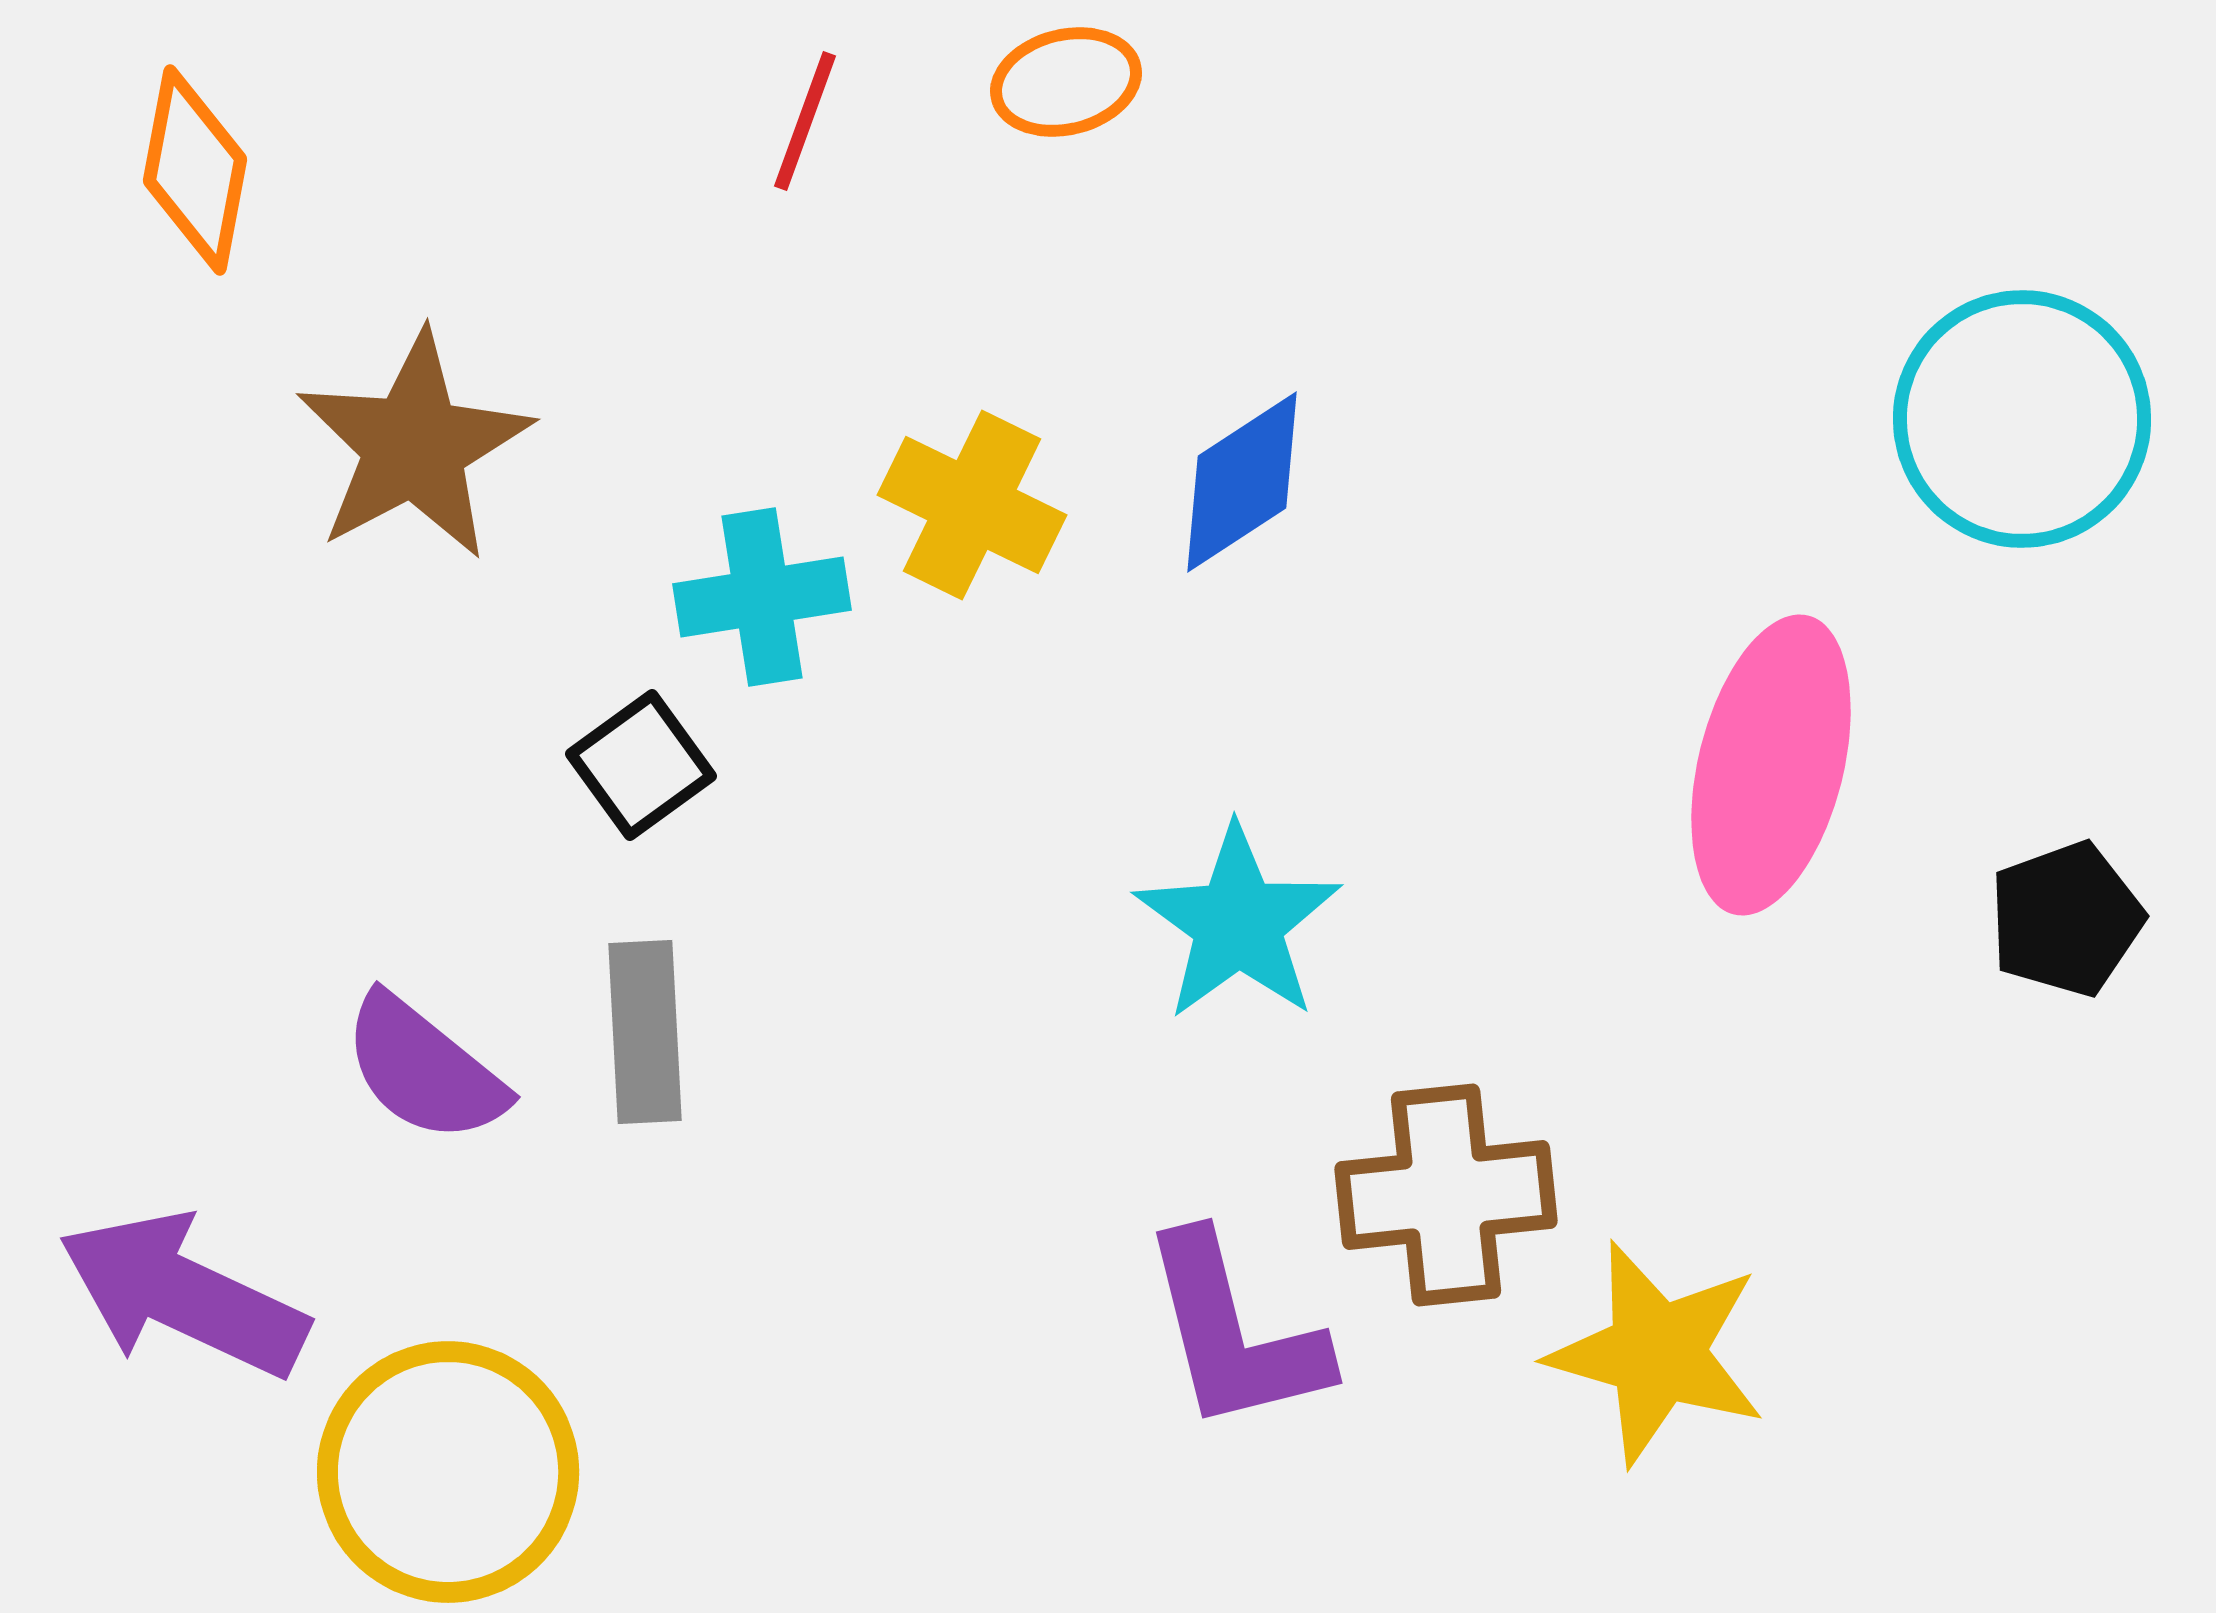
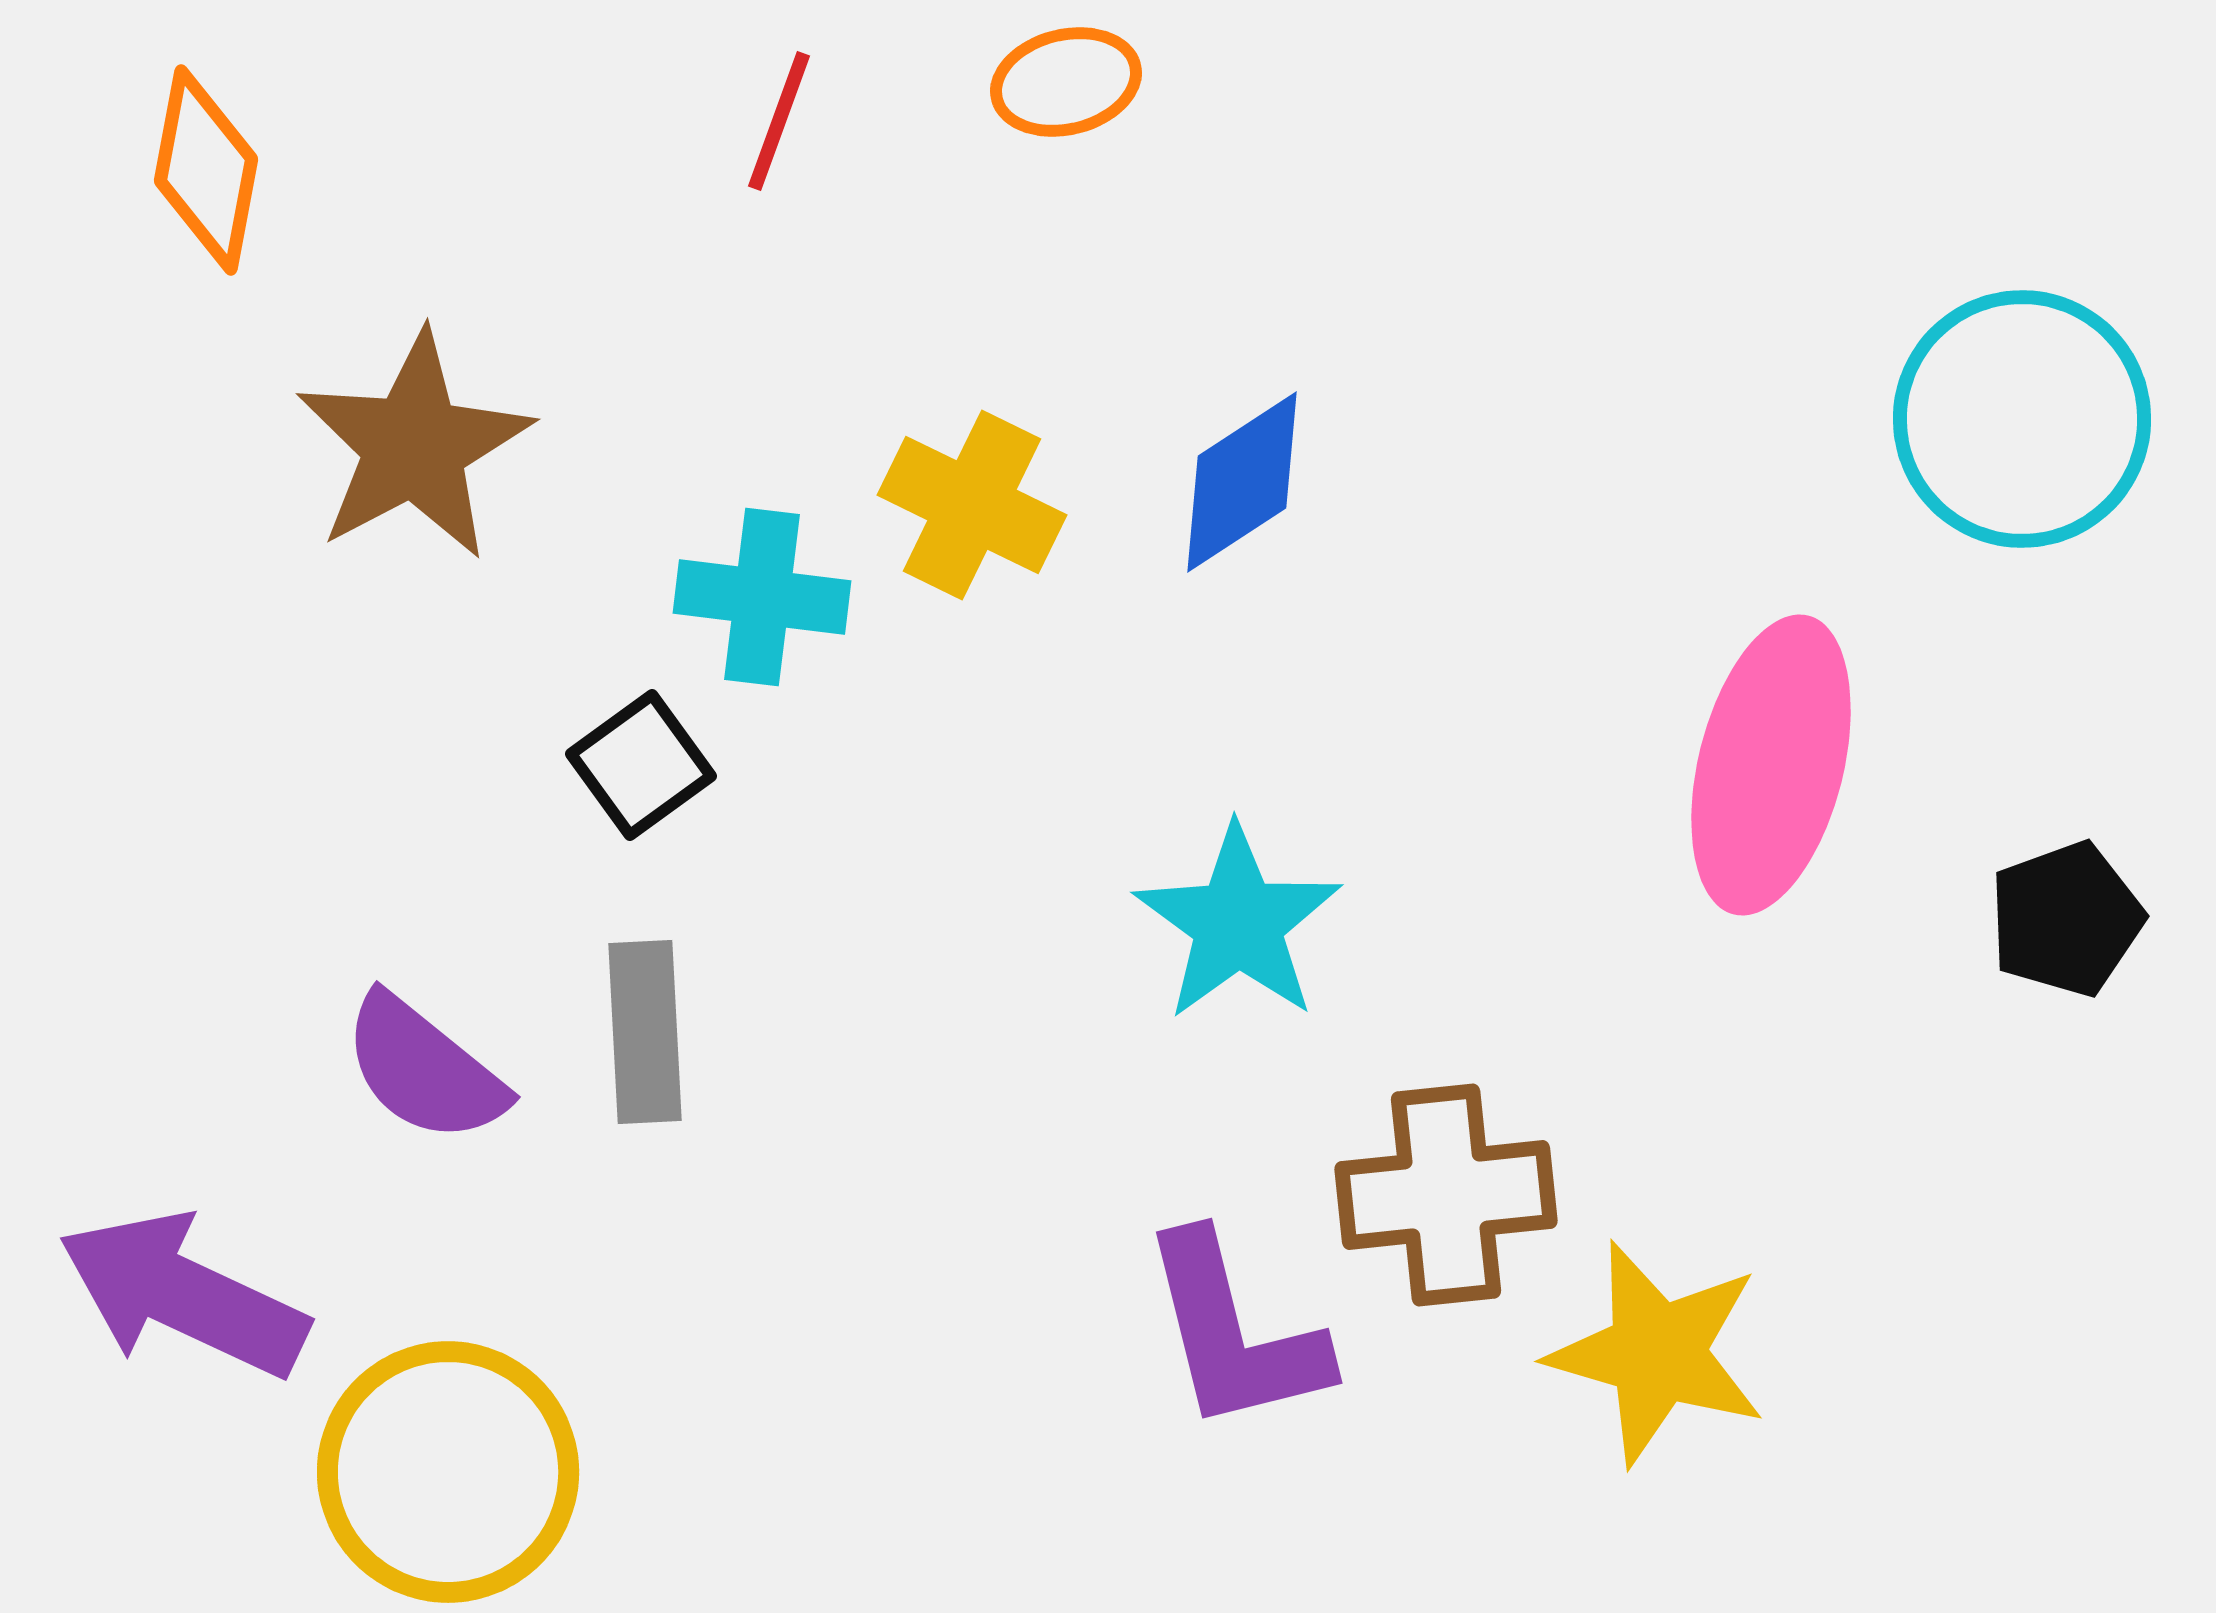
red line: moved 26 px left
orange diamond: moved 11 px right
cyan cross: rotated 16 degrees clockwise
